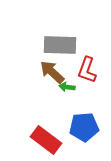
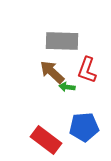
gray rectangle: moved 2 px right, 4 px up
